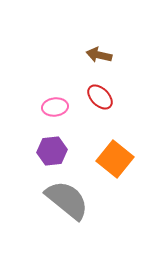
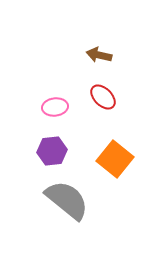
red ellipse: moved 3 px right
